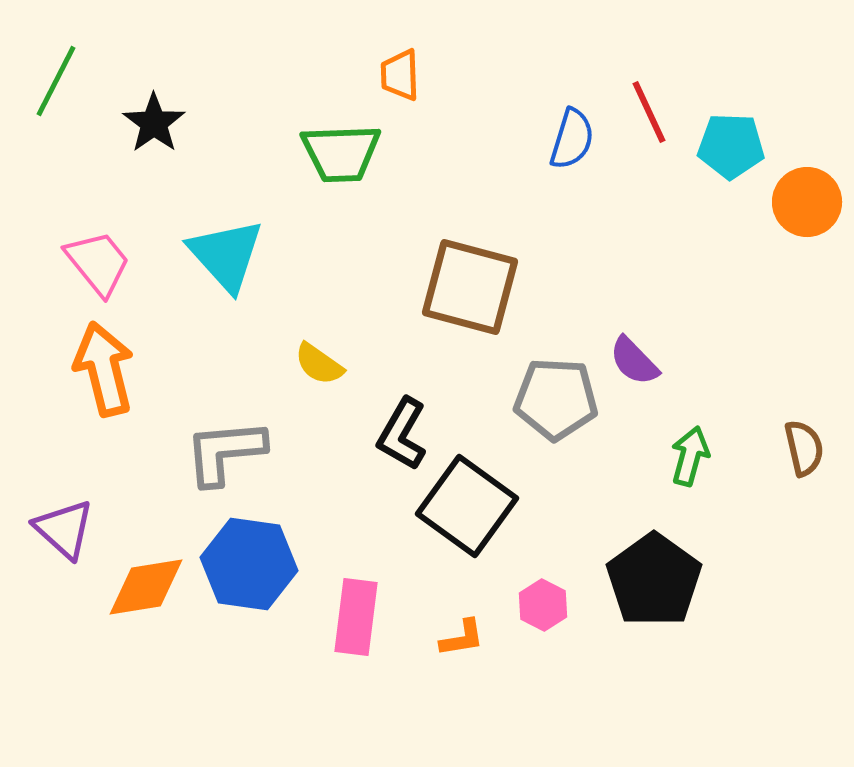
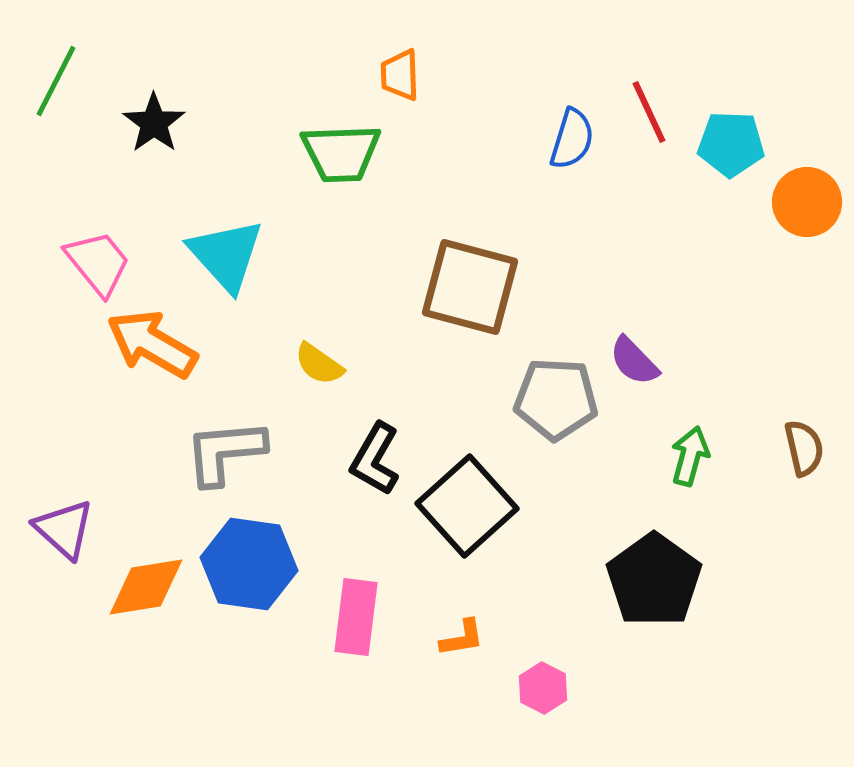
cyan pentagon: moved 2 px up
orange arrow: moved 48 px right, 25 px up; rotated 46 degrees counterclockwise
black L-shape: moved 27 px left, 25 px down
black square: rotated 12 degrees clockwise
pink hexagon: moved 83 px down
